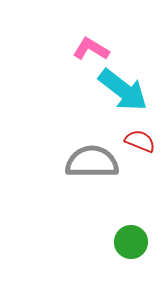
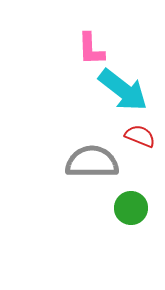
pink L-shape: rotated 123 degrees counterclockwise
red semicircle: moved 5 px up
green circle: moved 34 px up
